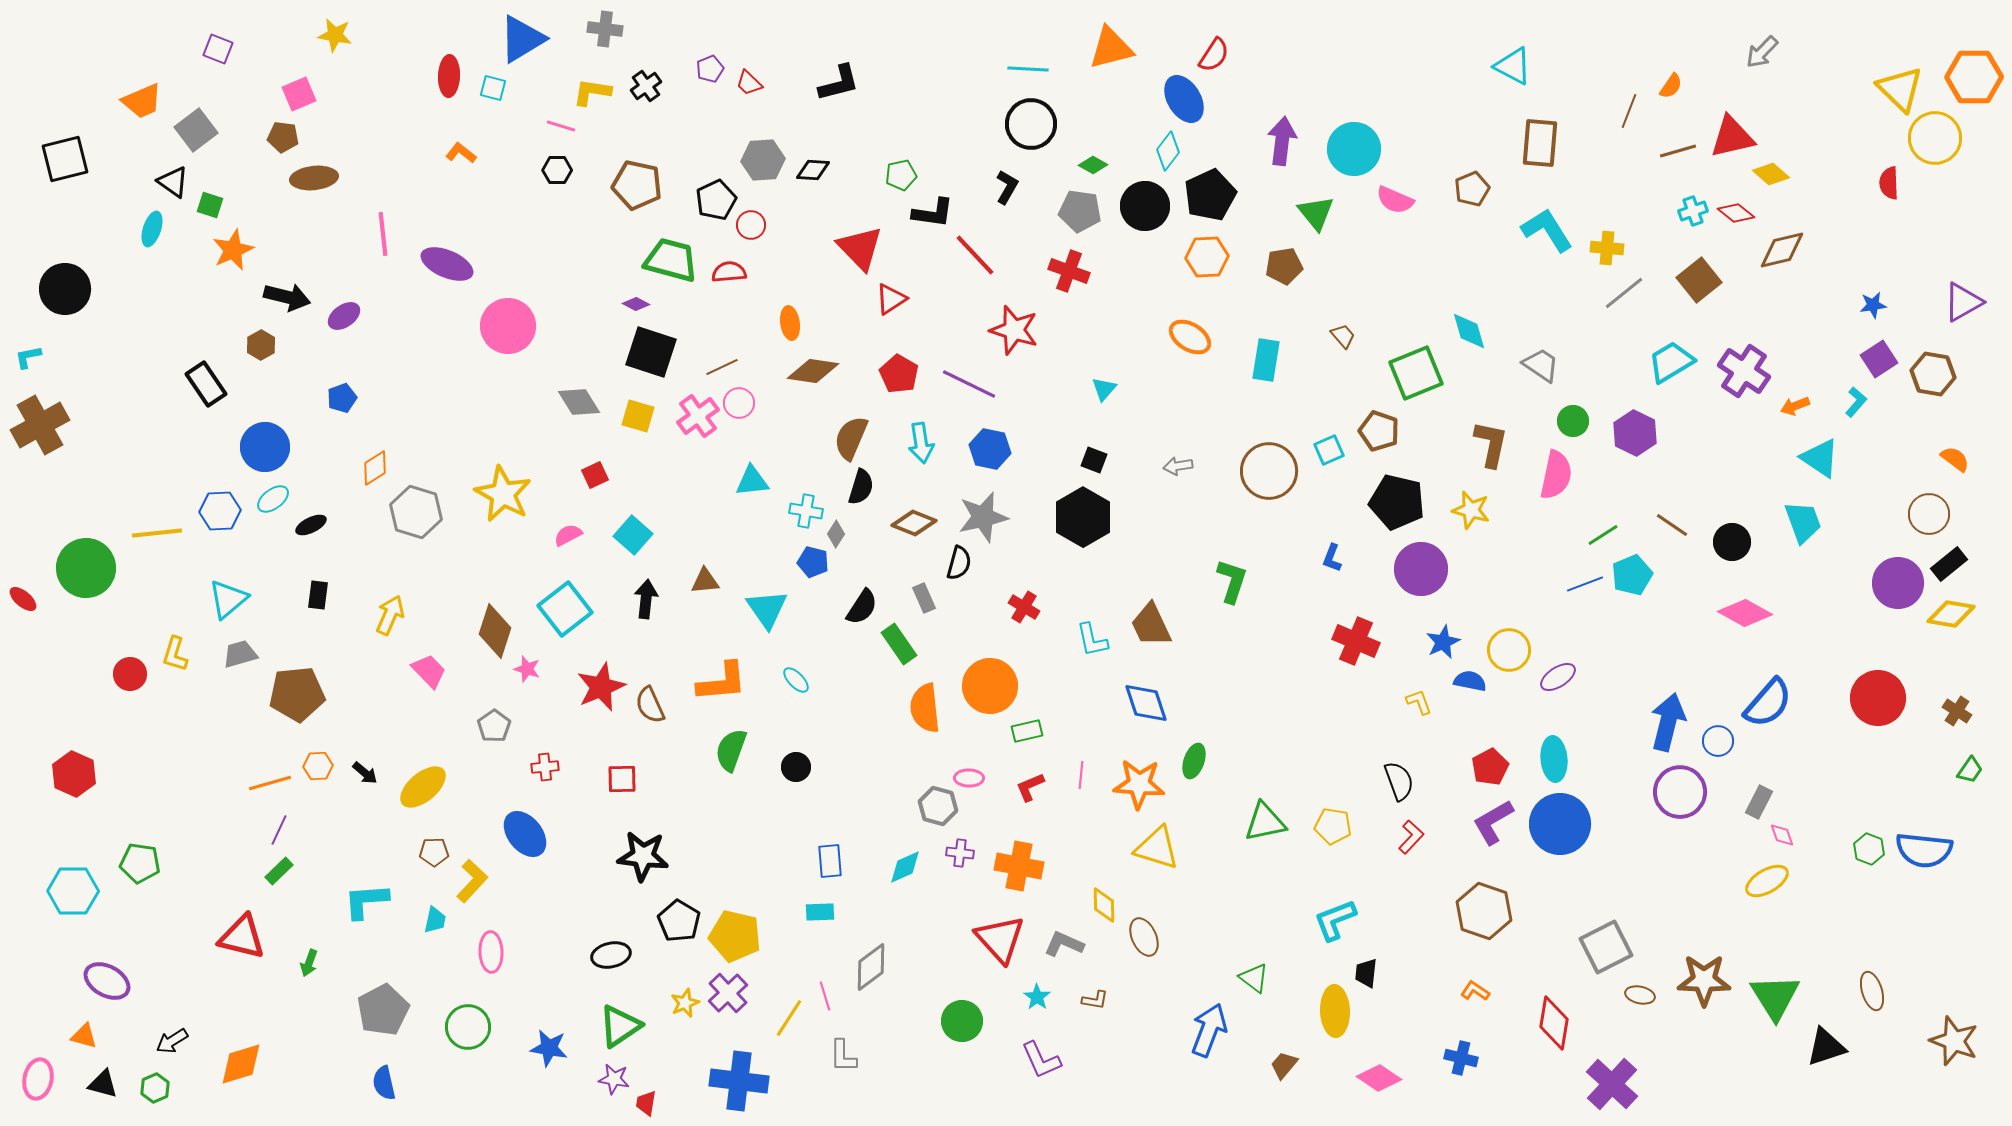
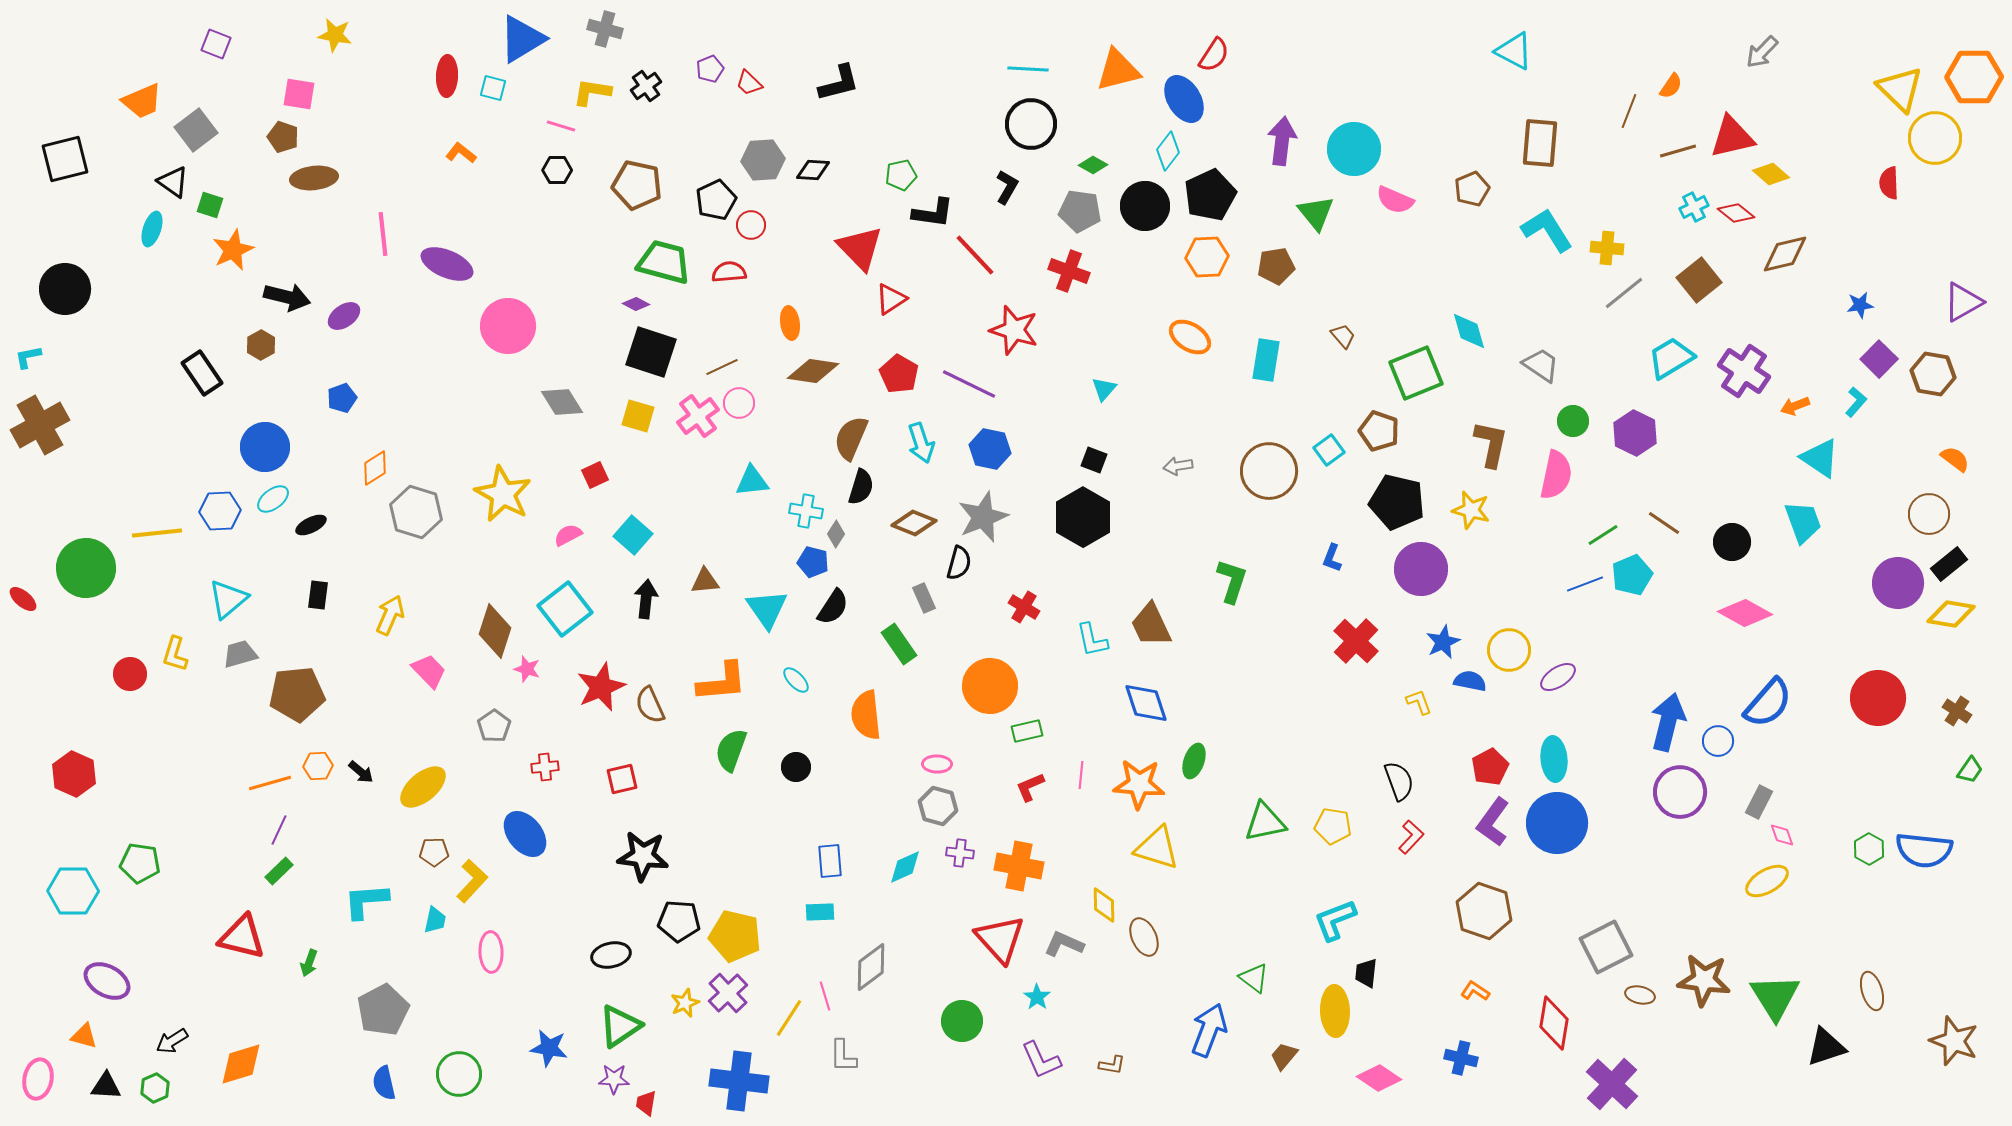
gray cross at (605, 29): rotated 8 degrees clockwise
orange triangle at (1111, 48): moved 7 px right, 22 px down
purple square at (218, 49): moved 2 px left, 5 px up
cyan triangle at (1513, 66): moved 1 px right, 15 px up
red ellipse at (449, 76): moved 2 px left
pink square at (299, 94): rotated 32 degrees clockwise
brown pentagon at (283, 137): rotated 12 degrees clockwise
cyan cross at (1693, 211): moved 1 px right, 4 px up; rotated 8 degrees counterclockwise
brown diamond at (1782, 250): moved 3 px right, 4 px down
green trapezoid at (671, 260): moved 7 px left, 2 px down
brown pentagon at (1284, 266): moved 8 px left
blue star at (1873, 305): moved 13 px left
purple square at (1879, 359): rotated 12 degrees counterclockwise
cyan trapezoid at (1671, 362): moved 4 px up
black rectangle at (206, 384): moved 4 px left, 11 px up
gray diamond at (579, 402): moved 17 px left
cyan arrow at (921, 443): rotated 9 degrees counterclockwise
cyan square at (1329, 450): rotated 12 degrees counterclockwise
gray star at (983, 517): rotated 9 degrees counterclockwise
brown line at (1672, 525): moved 8 px left, 2 px up
black semicircle at (862, 607): moved 29 px left
red cross at (1356, 641): rotated 21 degrees clockwise
orange semicircle at (925, 708): moved 59 px left, 7 px down
black arrow at (365, 773): moved 4 px left, 1 px up
pink ellipse at (969, 778): moved 32 px left, 14 px up
red square at (622, 779): rotated 12 degrees counterclockwise
purple L-shape at (1493, 822): rotated 24 degrees counterclockwise
blue circle at (1560, 824): moved 3 px left, 1 px up
green hexagon at (1869, 849): rotated 8 degrees clockwise
black pentagon at (679, 921): rotated 27 degrees counterclockwise
brown star at (1704, 980): rotated 6 degrees clockwise
brown L-shape at (1095, 1000): moved 17 px right, 65 px down
green circle at (468, 1027): moved 9 px left, 47 px down
brown trapezoid at (1284, 1065): moved 9 px up
purple star at (614, 1079): rotated 8 degrees counterclockwise
black triangle at (103, 1084): moved 3 px right, 2 px down; rotated 12 degrees counterclockwise
